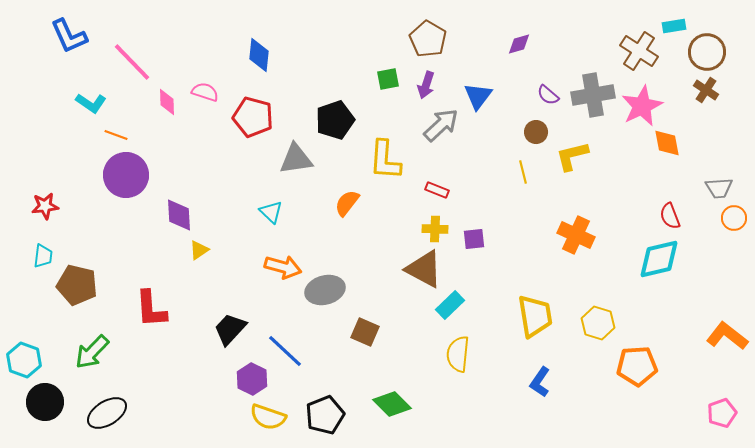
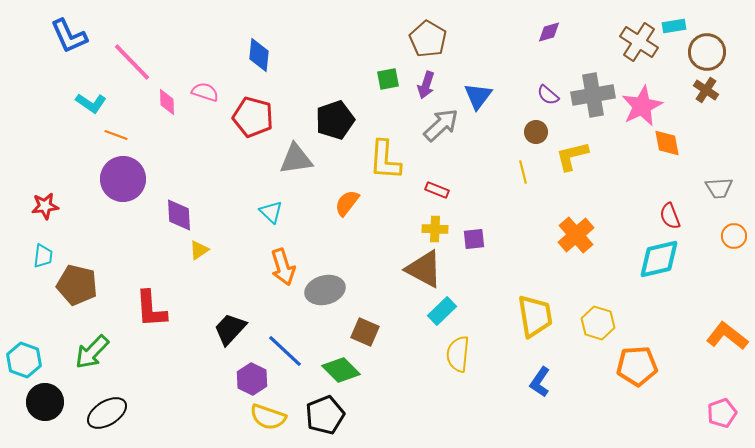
purple diamond at (519, 44): moved 30 px right, 12 px up
brown cross at (639, 51): moved 9 px up
purple circle at (126, 175): moved 3 px left, 4 px down
orange circle at (734, 218): moved 18 px down
orange cross at (576, 235): rotated 24 degrees clockwise
orange arrow at (283, 267): rotated 57 degrees clockwise
cyan rectangle at (450, 305): moved 8 px left, 6 px down
green diamond at (392, 404): moved 51 px left, 34 px up
